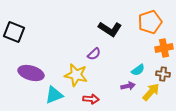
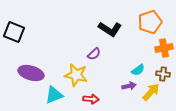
purple arrow: moved 1 px right
